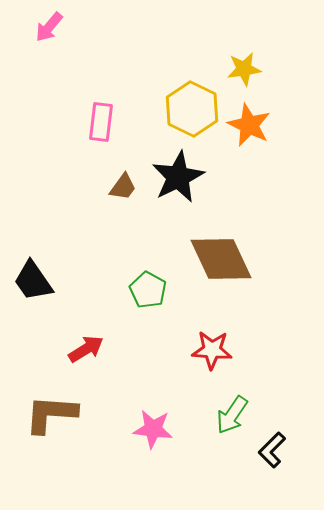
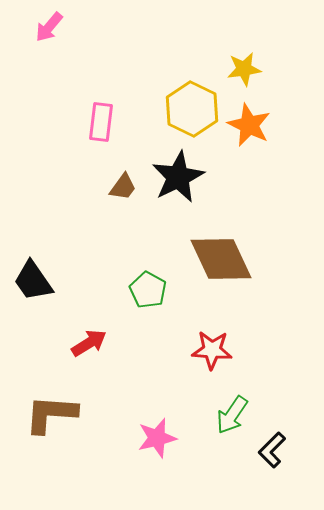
red arrow: moved 3 px right, 6 px up
pink star: moved 4 px right, 9 px down; rotated 21 degrees counterclockwise
